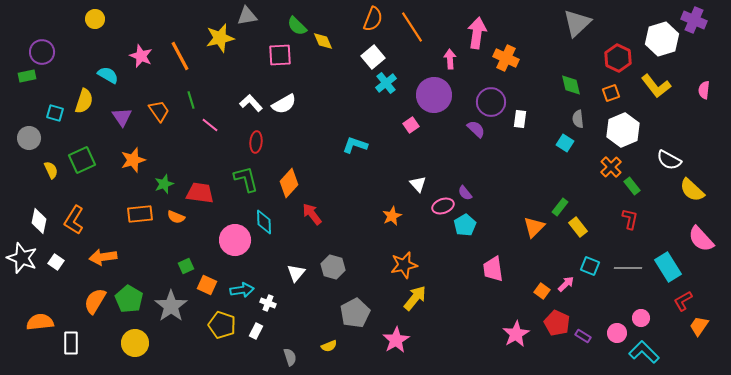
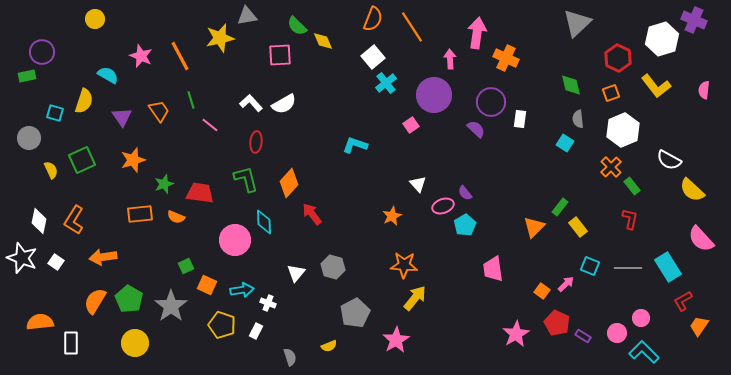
orange star at (404, 265): rotated 16 degrees clockwise
